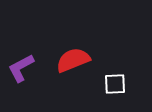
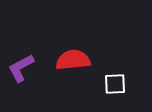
red semicircle: rotated 16 degrees clockwise
